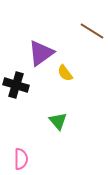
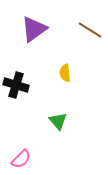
brown line: moved 2 px left, 1 px up
purple triangle: moved 7 px left, 24 px up
yellow semicircle: rotated 30 degrees clockwise
pink semicircle: rotated 45 degrees clockwise
